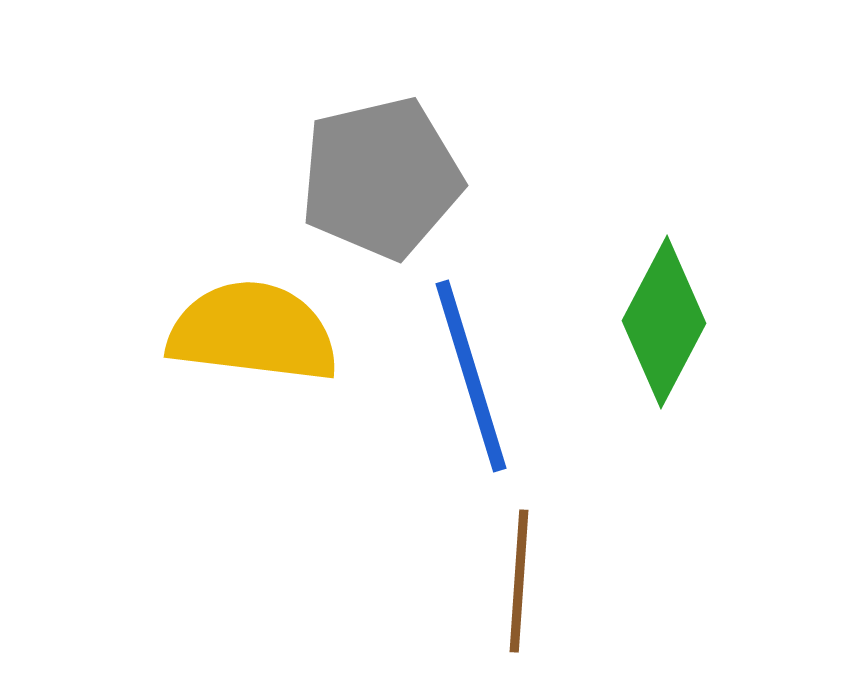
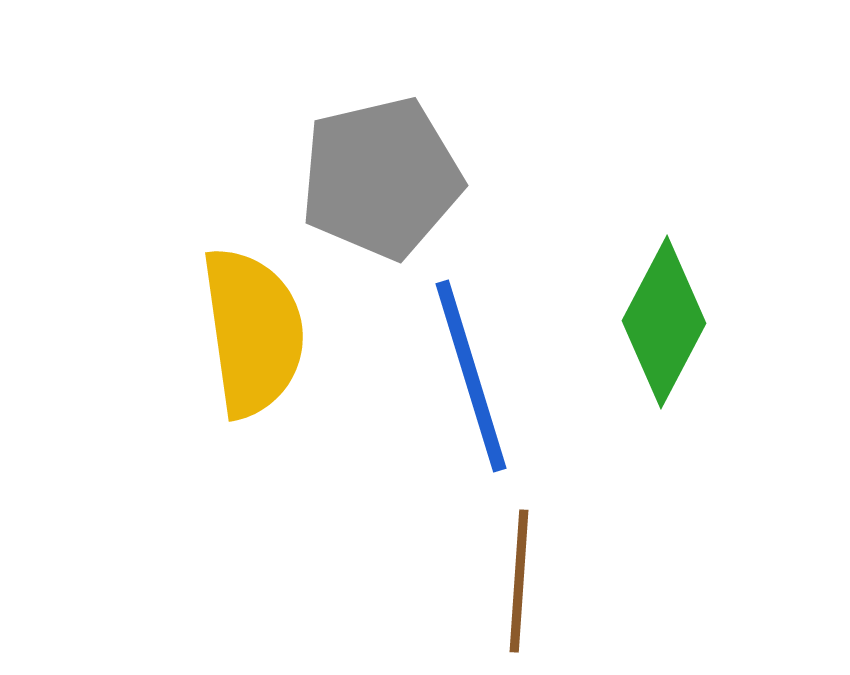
yellow semicircle: rotated 75 degrees clockwise
